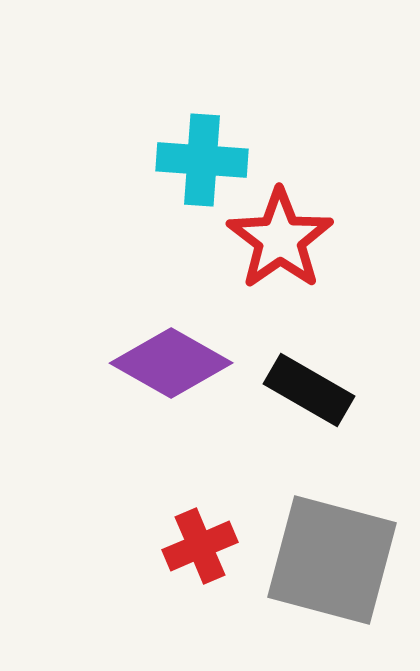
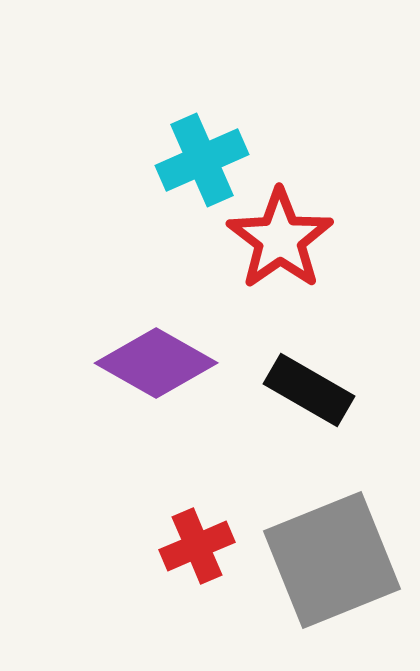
cyan cross: rotated 28 degrees counterclockwise
purple diamond: moved 15 px left
red cross: moved 3 px left
gray square: rotated 37 degrees counterclockwise
